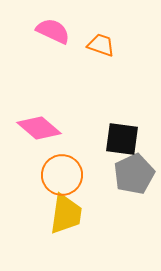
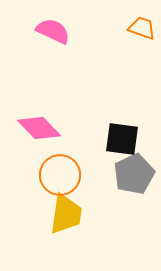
orange trapezoid: moved 41 px right, 17 px up
pink diamond: rotated 6 degrees clockwise
orange circle: moved 2 px left
